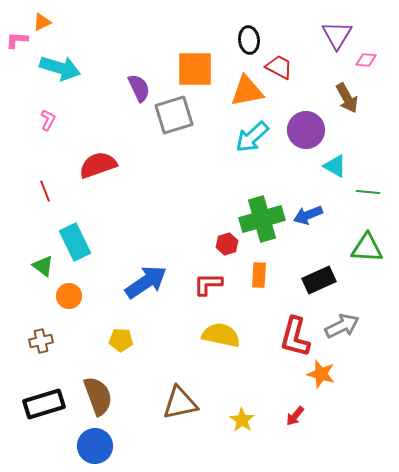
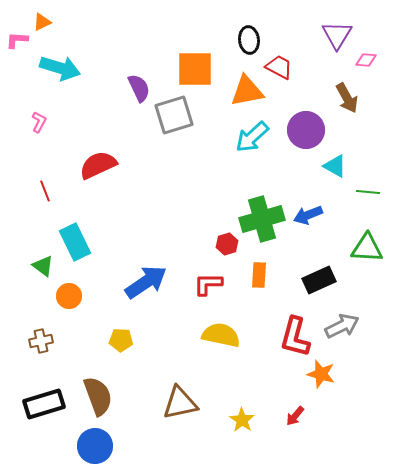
pink L-shape at (48, 120): moved 9 px left, 2 px down
red semicircle at (98, 165): rotated 6 degrees counterclockwise
